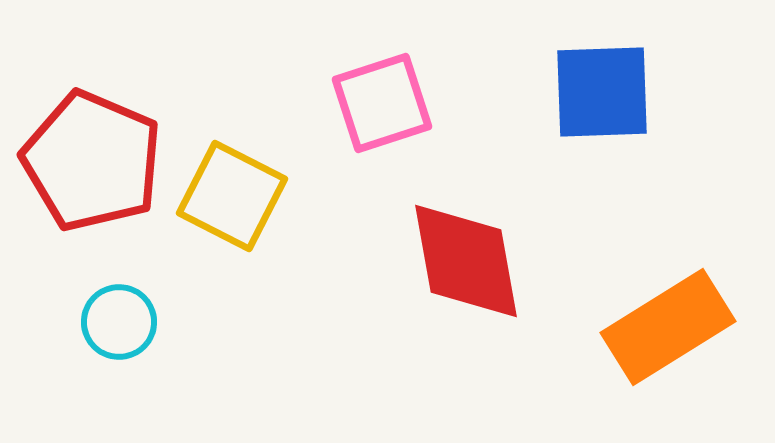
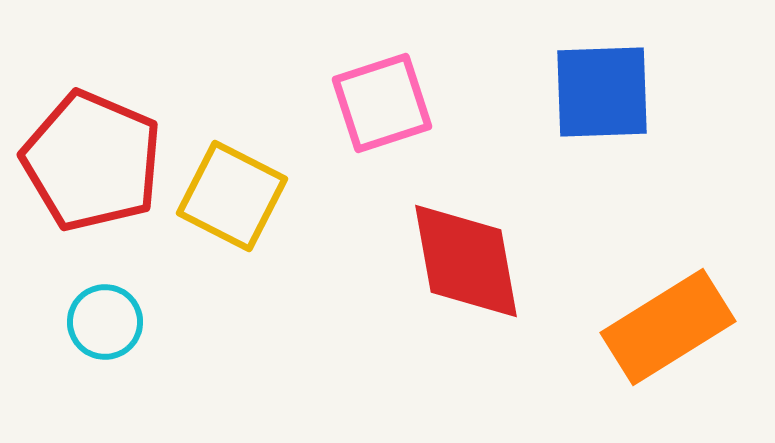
cyan circle: moved 14 px left
